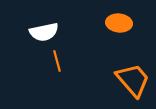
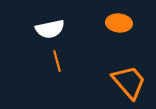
white semicircle: moved 6 px right, 3 px up
orange trapezoid: moved 4 px left, 2 px down
